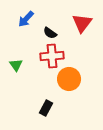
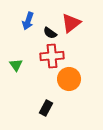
blue arrow: moved 2 px right, 2 px down; rotated 24 degrees counterclockwise
red triangle: moved 11 px left; rotated 15 degrees clockwise
